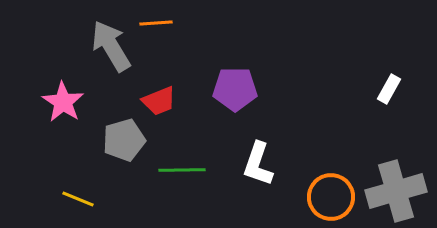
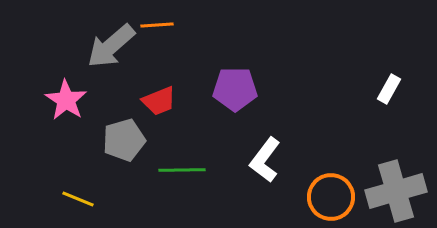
orange line: moved 1 px right, 2 px down
gray arrow: rotated 100 degrees counterclockwise
pink star: moved 3 px right, 2 px up
white L-shape: moved 7 px right, 4 px up; rotated 18 degrees clockwise
